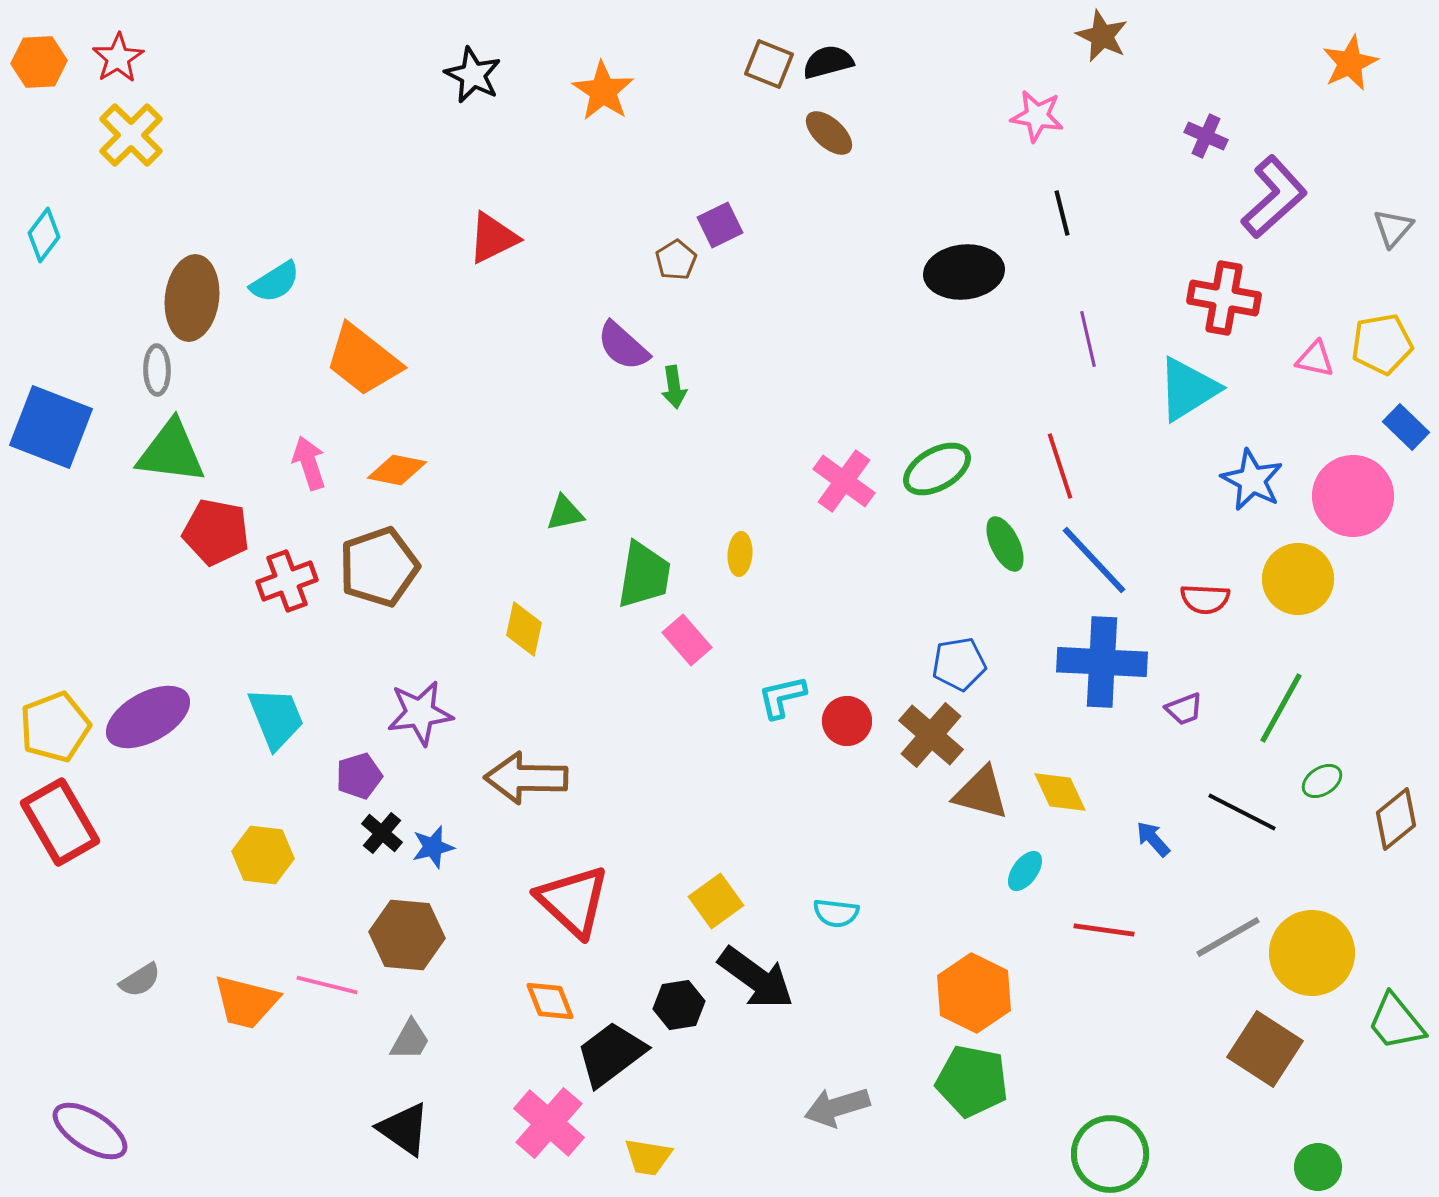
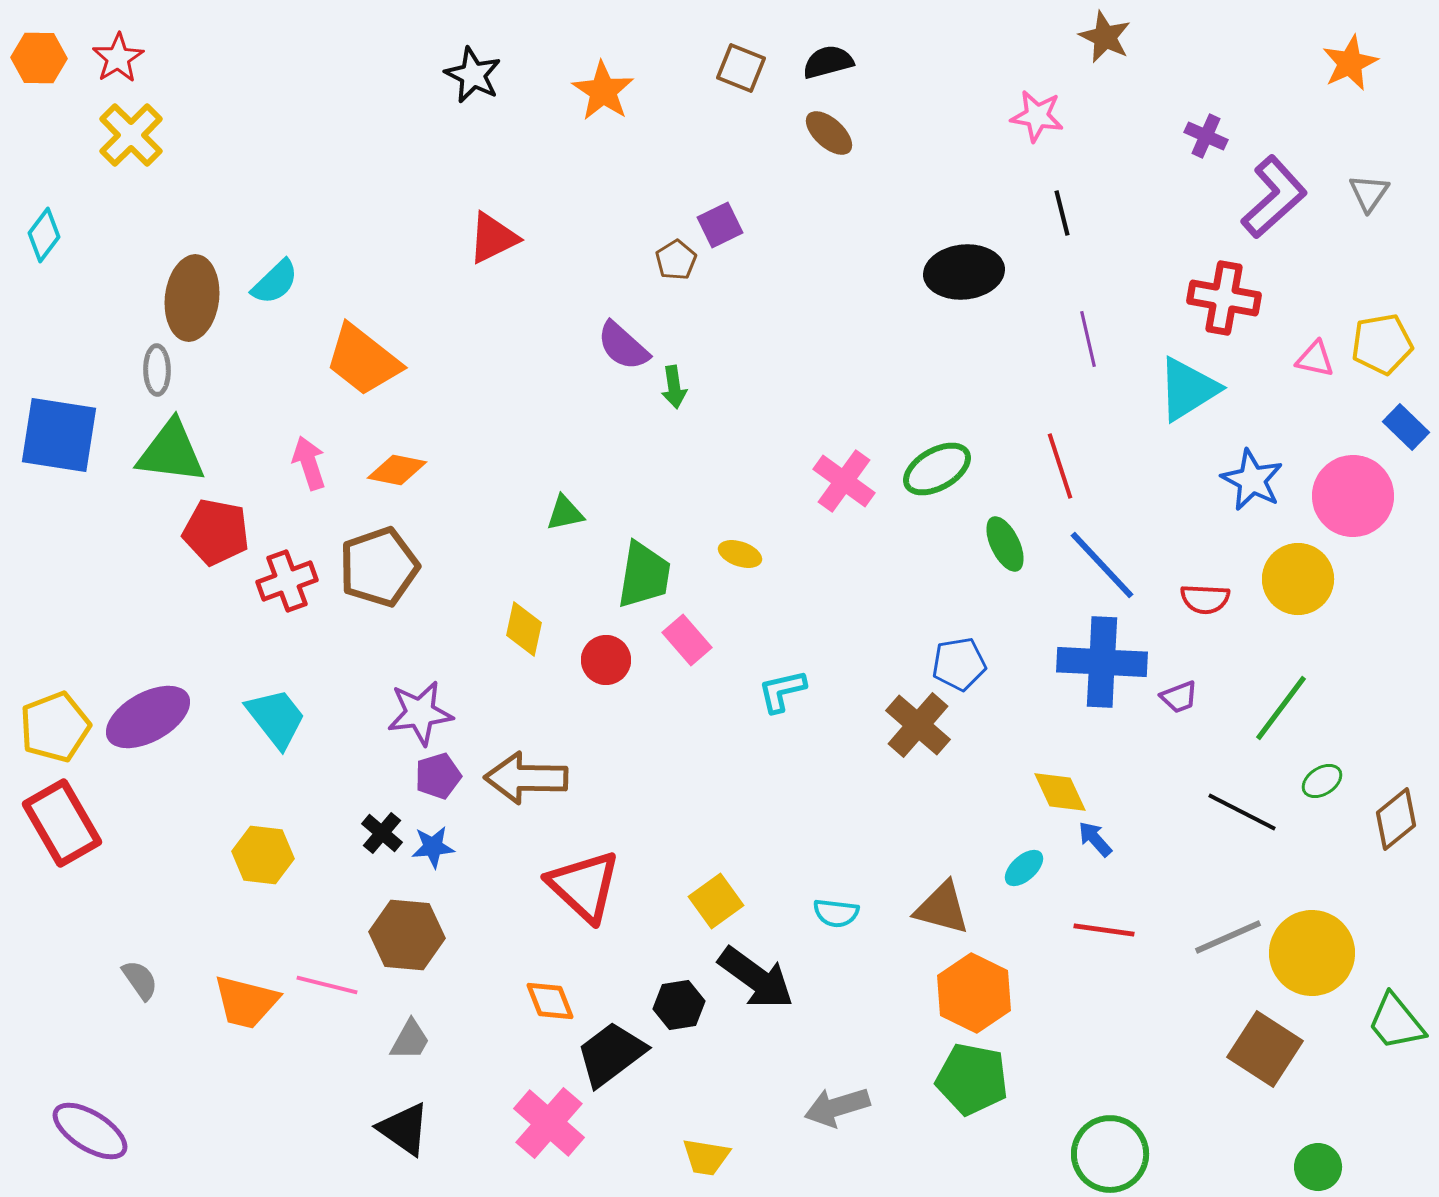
brown star at (1102, 36): moved 3 px right, 1 px down
orange hexagon at (39, 62): moved 4 px up; rotated 4 degrees clockwise
brown square at (769, 64): moved 28 px left, 4 px down
gray triangle at (1393, 228): moved 24 px left, 35 px up; rotated 6 degrees counterclockwise
cyan semicircle at (275, 282): rotated 12 degrees counterclockwise
blue square at (51, 427): moved 8 px right, 8 px down; rotated 12 degrees counterclockwise
yellow ellipse at (740, 554): rotated 75 degrees counterclockwise
blue line at (1094, 560): moved 8 px right, 5 px down
cyan L-shape at (782, 697): moved 6 px up
green line at (1281, 708): rotated 8 degrees clockwise
purple trapezoid at (1184, 709): moved 5 px left, 12 px up
cyan trapezoid at (276, 718): rotated 16 degrees counterclockwise
red circle at (847, 721): moved 241 px left, 61 px up
brown cross at (931, 735): moved 13 px left, 10 px up
purple pentagon at (359, 776): moved 79 px right
brown triangle at (981, 793): moved 39 px left, 115 px down
red rectangle at (60, 822): moved 2 px right, 1 px down
blue arrow at (1153, 839): moved 58 px left
blue star at (433, 847): rotated 9 degrees clockwise
cyan ellipse at (1025, 871): moved 1 px left, 3 px up; rotated 12 degrees clockwise
red triangle at (573, 901): moved 11 px right, 15 px up
gray line at (1228, 937): rotated 6 degrees clockwise
gray semicircle at (140, 980): rotated 93 degrees counterclockwise
green pentagon at (972, 1081): moved 2 px up
yellow trapezoid at (648, 1157): moved 58 px right
